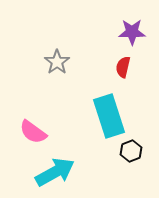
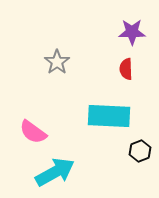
red semicircle: moved 3 px right, 2 px down; rotated 15 degrees counterclockwise
cyan rectangle: rotated 69 degrees counterclockwise
black hexagon: moved 9 px right
